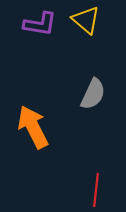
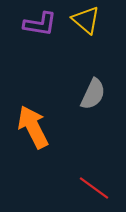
red line: moved 2 px left, 2 px up; rotated 60 degrees counterclockwise
